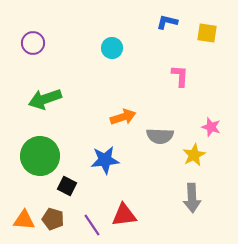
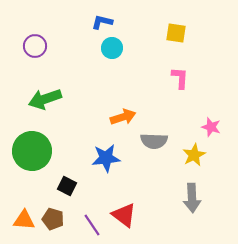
blue L-shape: moved 65 px left
yellow square: moved 31 px left
purple circle: moved 2 px right, 3 px down
pink L-shape: moved 2 px down
gray semicircle: moved 6 px left, 5 px down
green circle: moved 8 px left, 5 px up
blue star: moved 1 px right, 2 px up
red triangle: rotated 44 degrees clockwise
